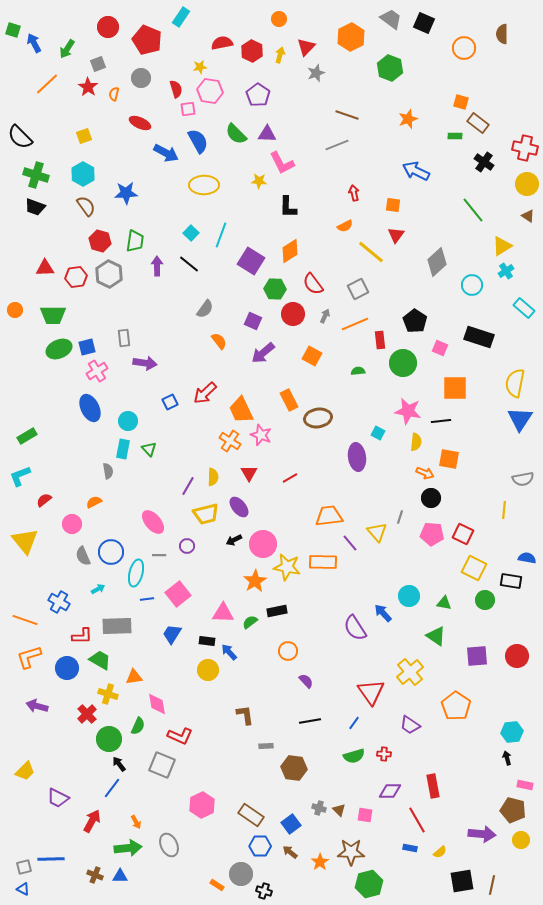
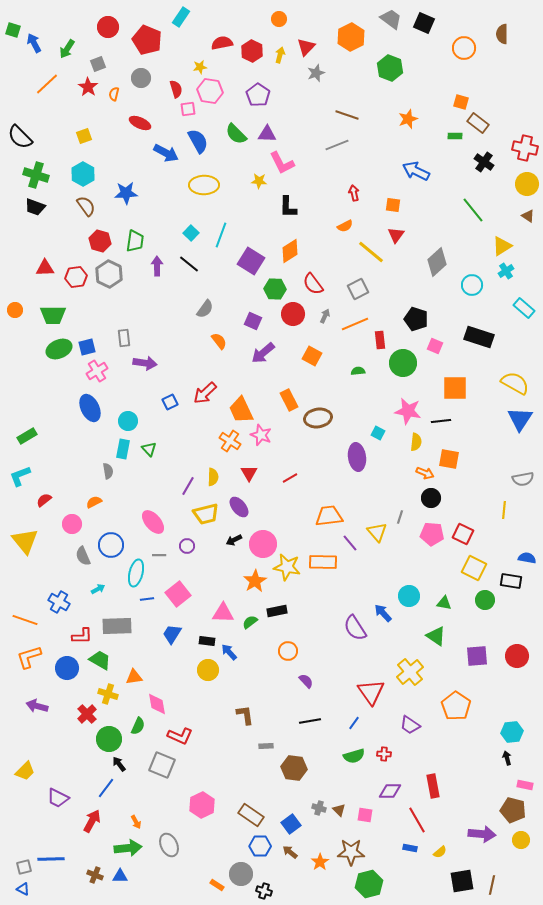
black pentagon at (415, 321): moved 1 px right, 2 px up; rotated 15 degrees counterclockwise
pink square at (440, 348): moved 5 px left, 2 px up
yellow semicircle at (515, 383): rotated 108 degrees clockwise
blue circle at (111, 552): moved 7 px up
blue line at (112, 788): moved 6 px left
